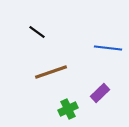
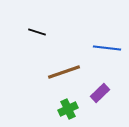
black line: rotated 18 degrees counterclockwise
blue line: moved 1 px left
brown line: moved 13 px right
